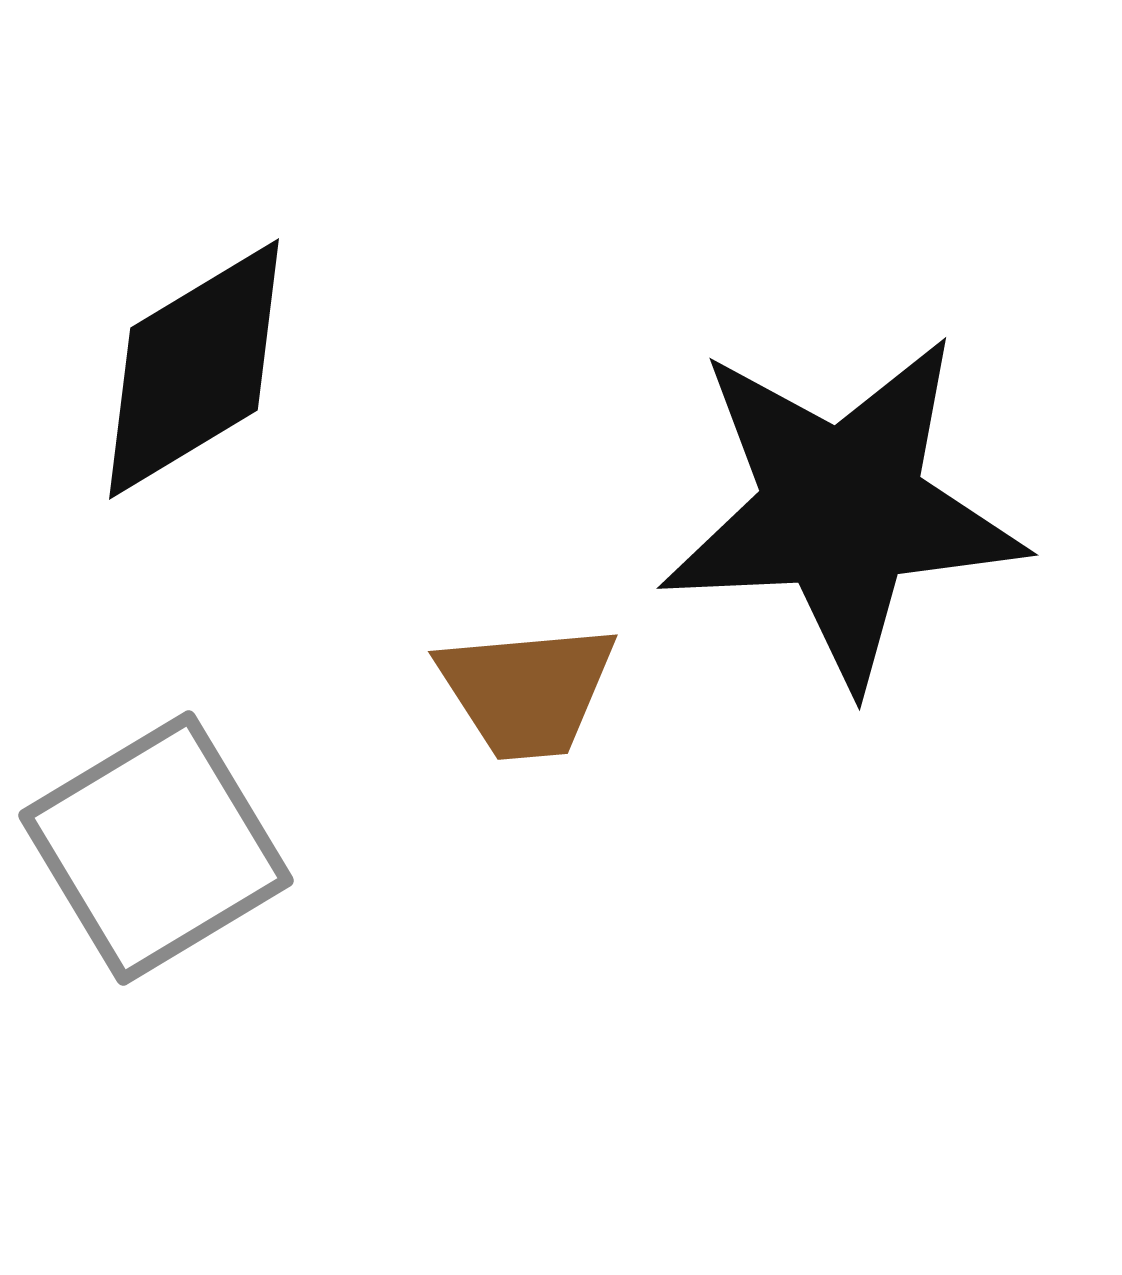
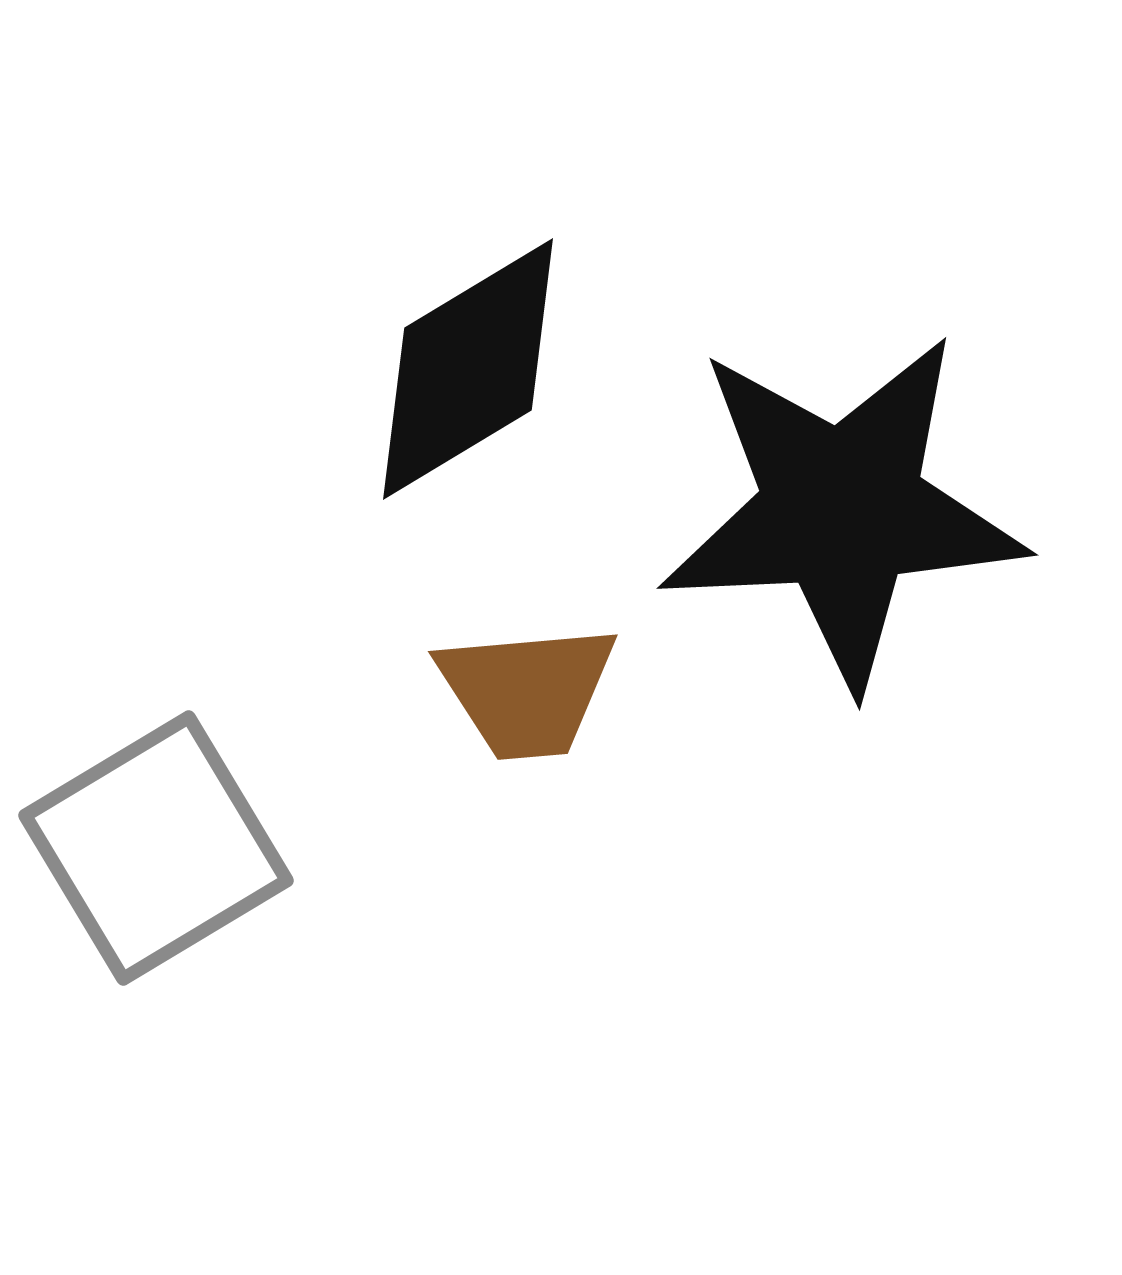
black diamond: moved 274 px right
